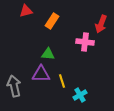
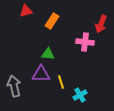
yellow line: moved 1 px left, 1 px down
